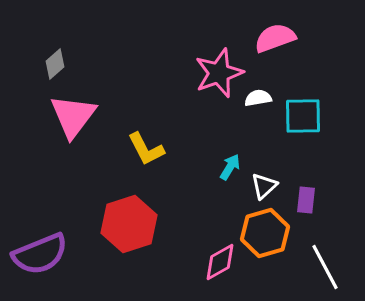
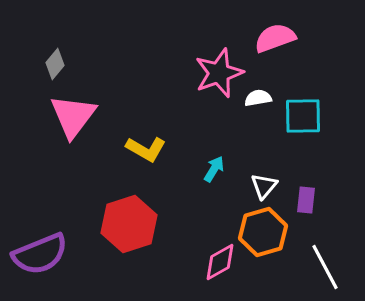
gray diamond: rotated 8 degrees counterclockwise
yellow L-shape: rotated 33 degrees counterclockwise
cyan arrow: moved 16 px left, 2 px down
white triangle: rotated 8 degrees counterclockwise
orange hexagon: moved 2 px left, 1 px up
